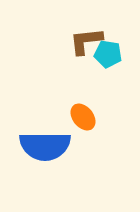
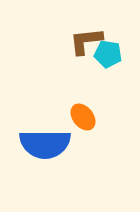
blue semicircle: moved 2 px up
